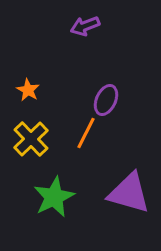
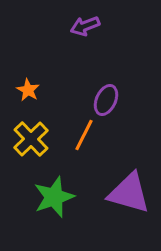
orange line: moved 2 px left, 2 px down
green star: rotated 6 degrees clockwise
